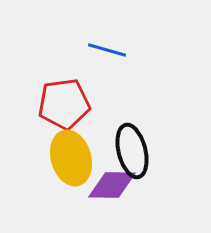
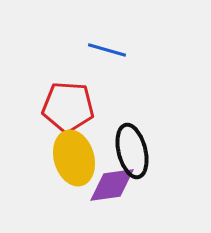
red pentagon: moved 4 px right, 3 px down; rotated 12 degrees clockwise
yellow ellipse: moved 3 px right
purple diamond: rotated 9 degrees counterclockwise
